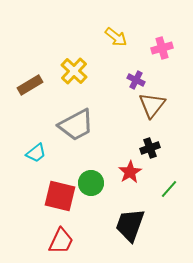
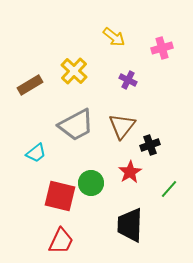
yellow arrow: moved 2 px left
purple cross: moved 8 px left
brown triangle: moved 30 px left, 21 px down
black cross: moved 3 px up
black trapezoid: rotated 18 degrees counterclockwise
